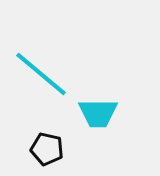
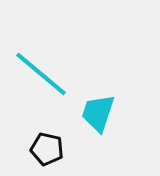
cyan trapezoid: rotated 108 degrees clockwise
